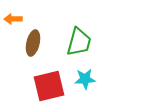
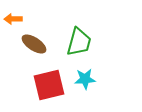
brown ellipse: moved 1 px right, 1 px down; rotated 70 degrees counterclockwise
red square: moved 1 px up
